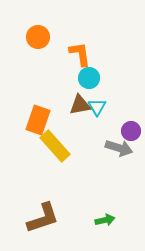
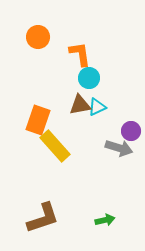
cyan triangle: rotated 36 degrees clockwise
